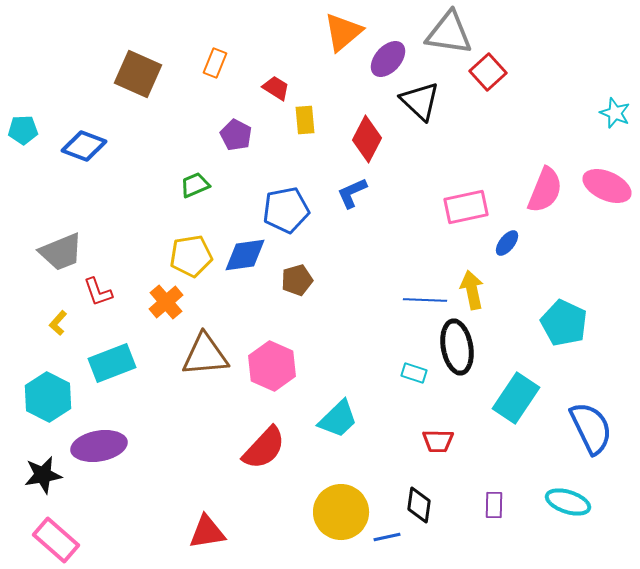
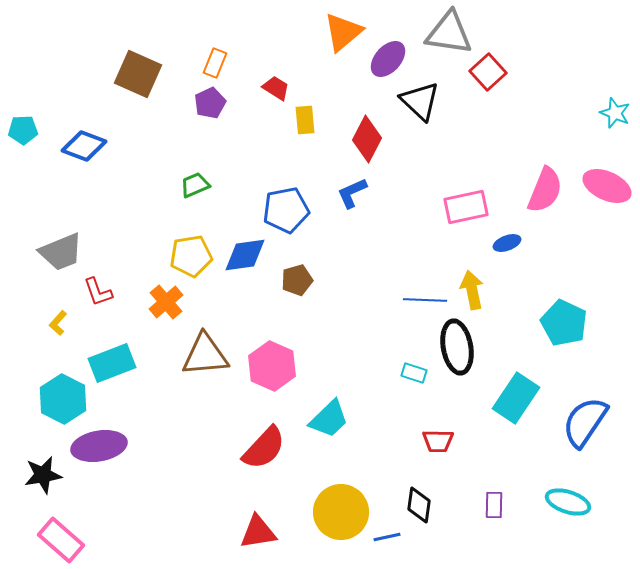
purple pentagon at (236, 135): moved 26 px left, 32 px up; rotated 20 degrees clockwise
blue ellipse at (507, 243): rotated 32 degrees clockwise
cyan hexagon at (48, 397): moved 15 px right, 2 px down
cyan trapezoid at (338, 419): moved 9 px left
blue semicircle at (591, 428): moved 6 px left, 6 px up; rotated 120 degrees counterclockwise
red triangle at (207, 532): moved 51 px right
pink rectangle at (56, 540): moved 5 px right
